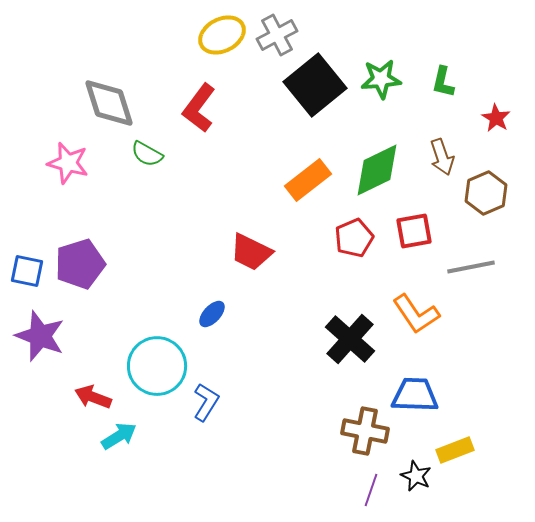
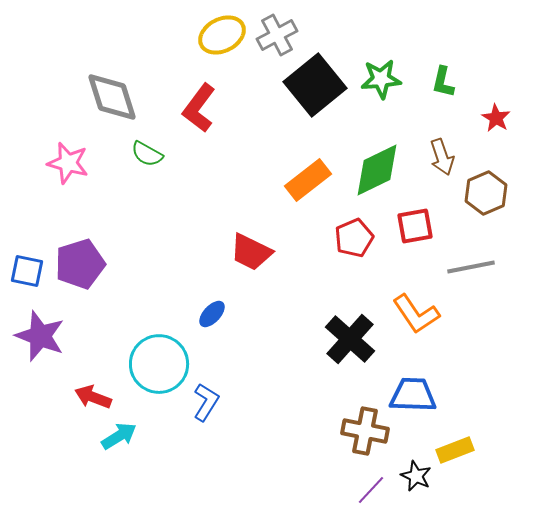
gray diamond: moved 3 px right, 6 px up
red square: moved 1 px right, 5 px up
cyan circle: moved 2 px right, 2 px up
blue trapezoid: moved 2 px left
purple line: rotated 24 degrees clockwise
